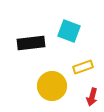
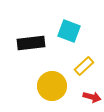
yellow rectangle: moved 1 px right, 1 px up; rotated 24 degrees counterclockwise
red arrow: rotated 90 degrees counterclockwise
